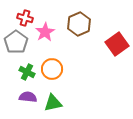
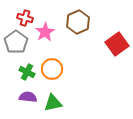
brown hexagon: moved 1 px left, 2 px up
